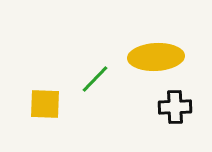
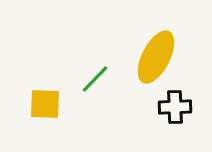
yellow ellipse: rotated 60 degrees counterclockwise
